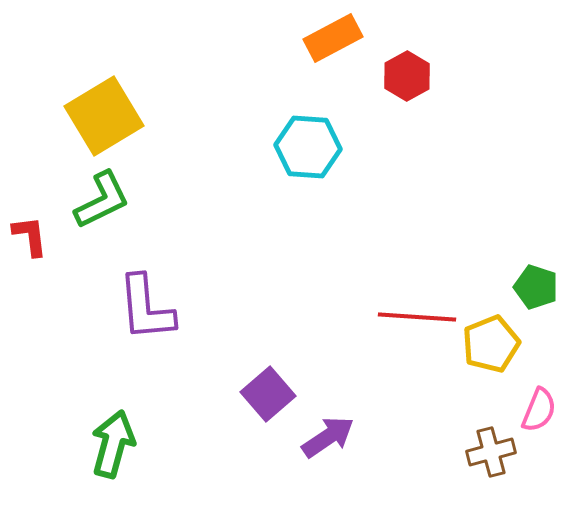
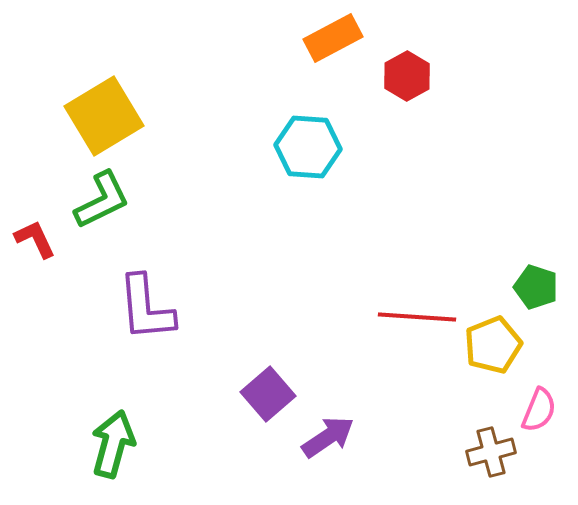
red L-shape: moved 5 px right, 3 px down; rotated 18 degrees counterclockwise
yellow pentagon: moved 2 px right, 1 px down
